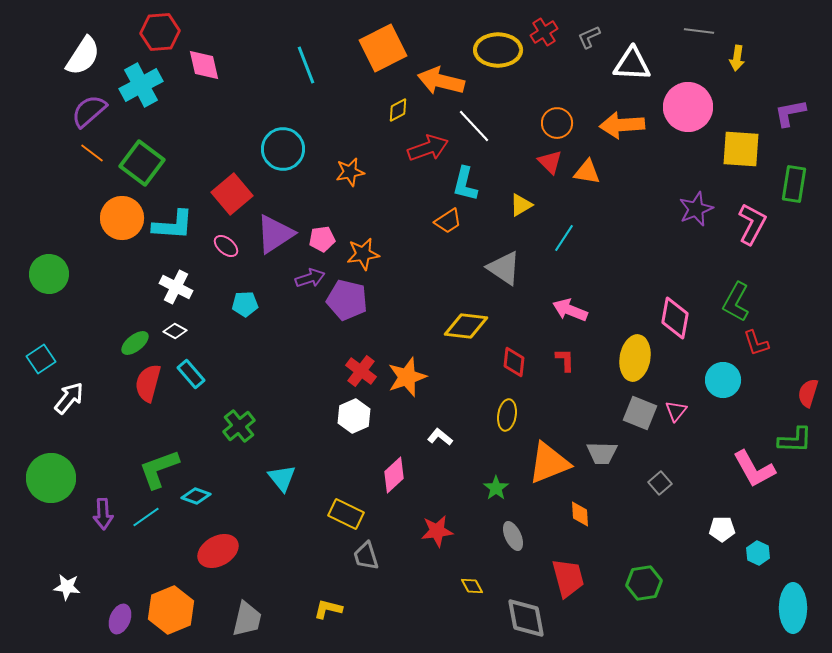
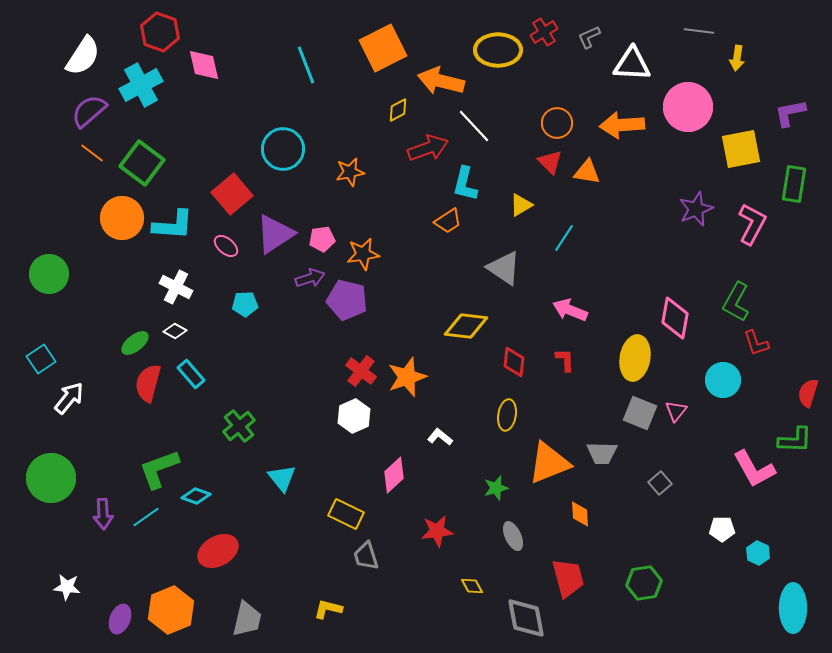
red hexagon at (160, 32): rotated 24 degrees clockwise
yellow square at (741, 149): rotated 15 degrees counterclockwise
green star at (496, 488): rotated 20 degrees clockwise
